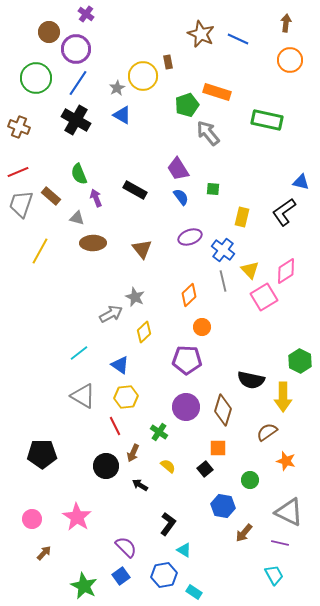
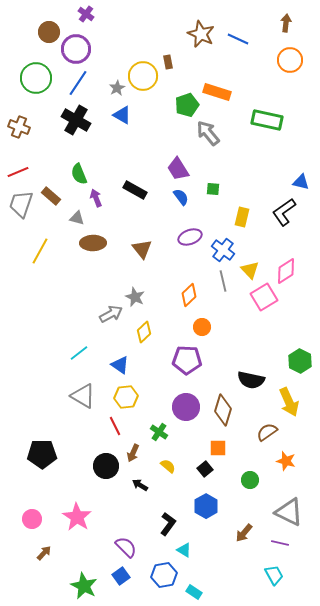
yellow arrow at (283, 397): moved 6 px right, 5 px down; rotated 24 degrees counterclockwise
blue hexagon at (223, 506): moved 17 px left; rotated 20 degrees clockwise
